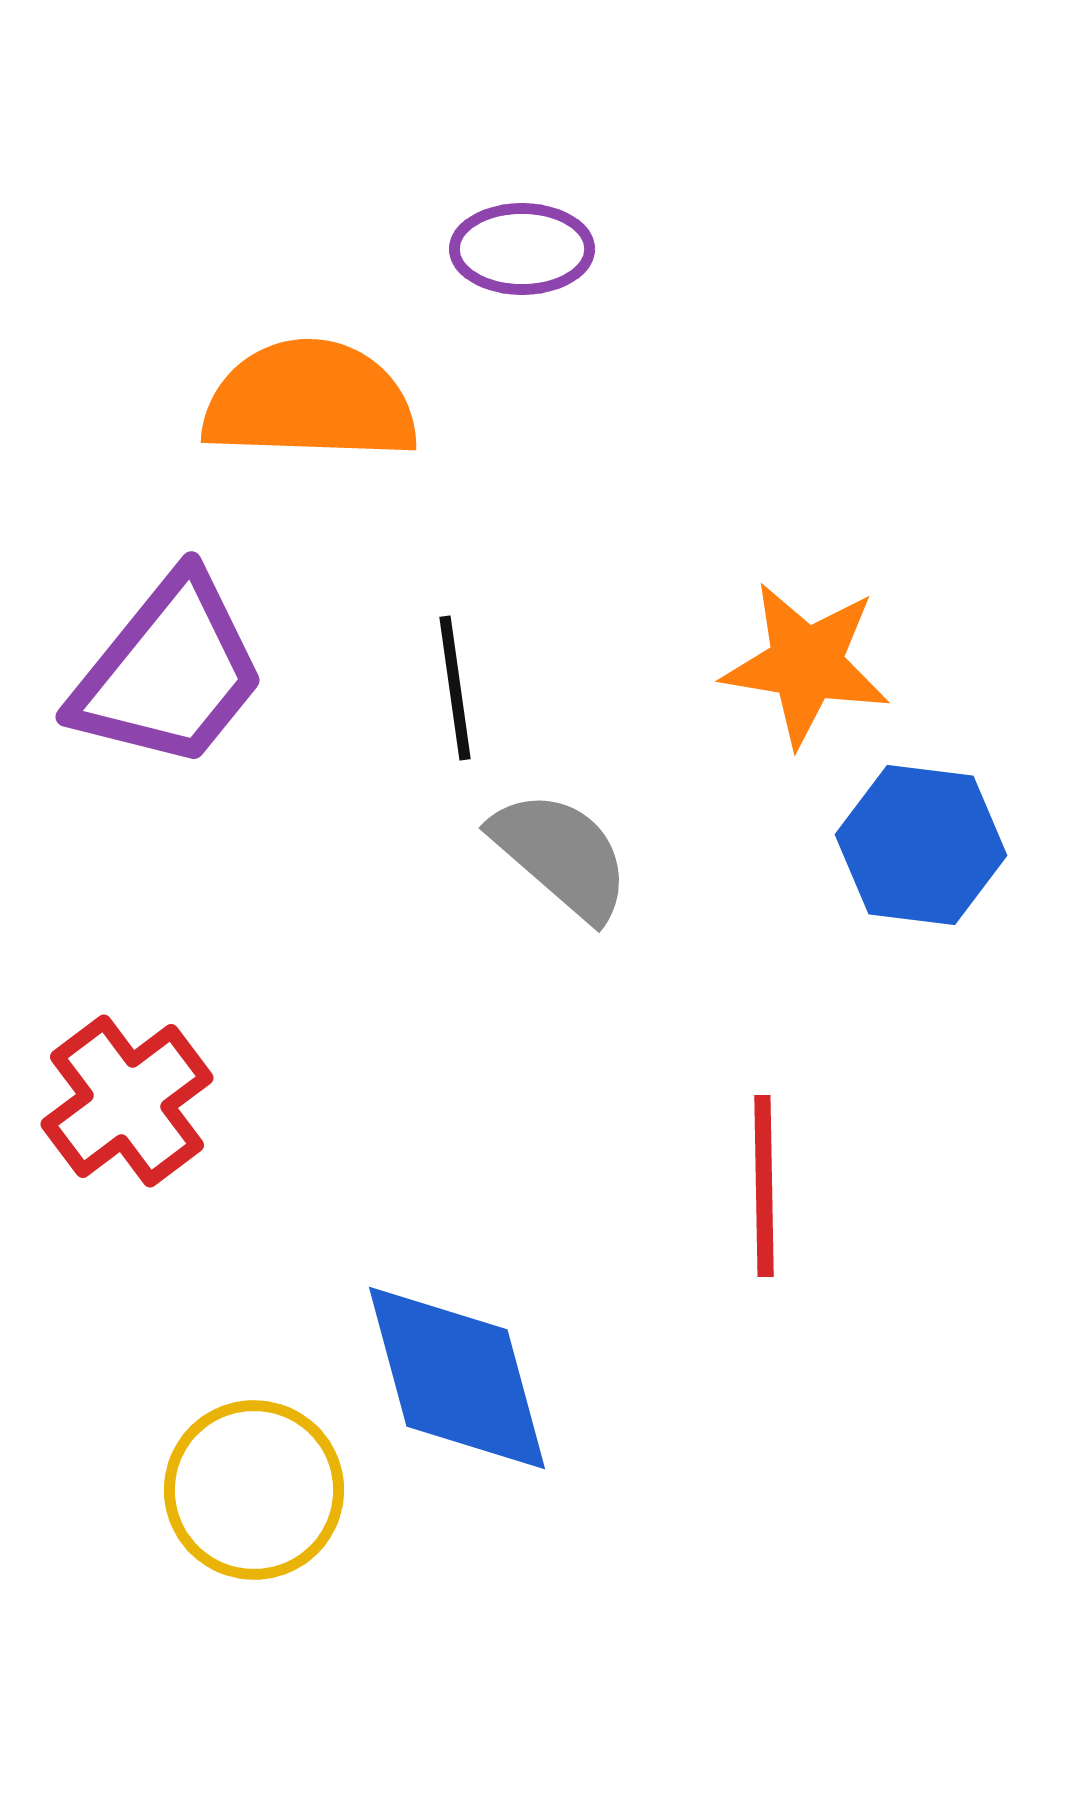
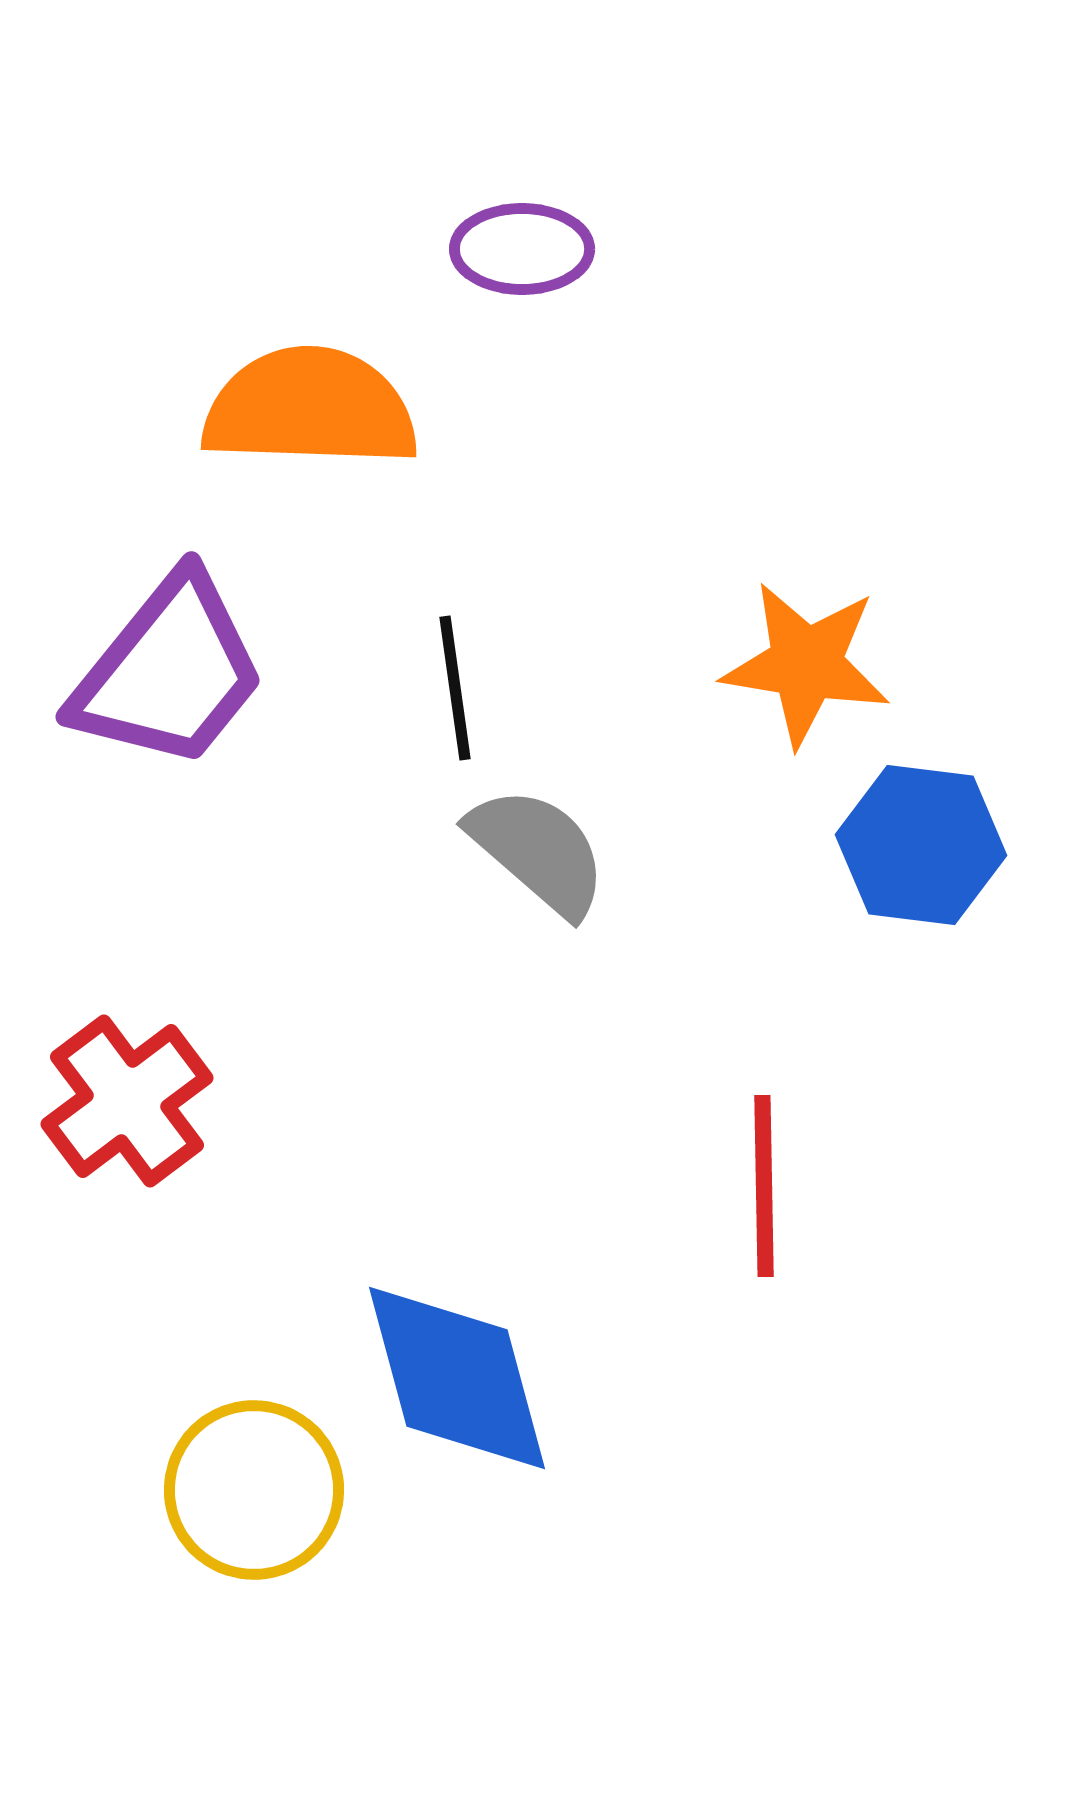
orange semicircle: moved 7 px down
gray semicircle: moved 23 px left, 4 px up
